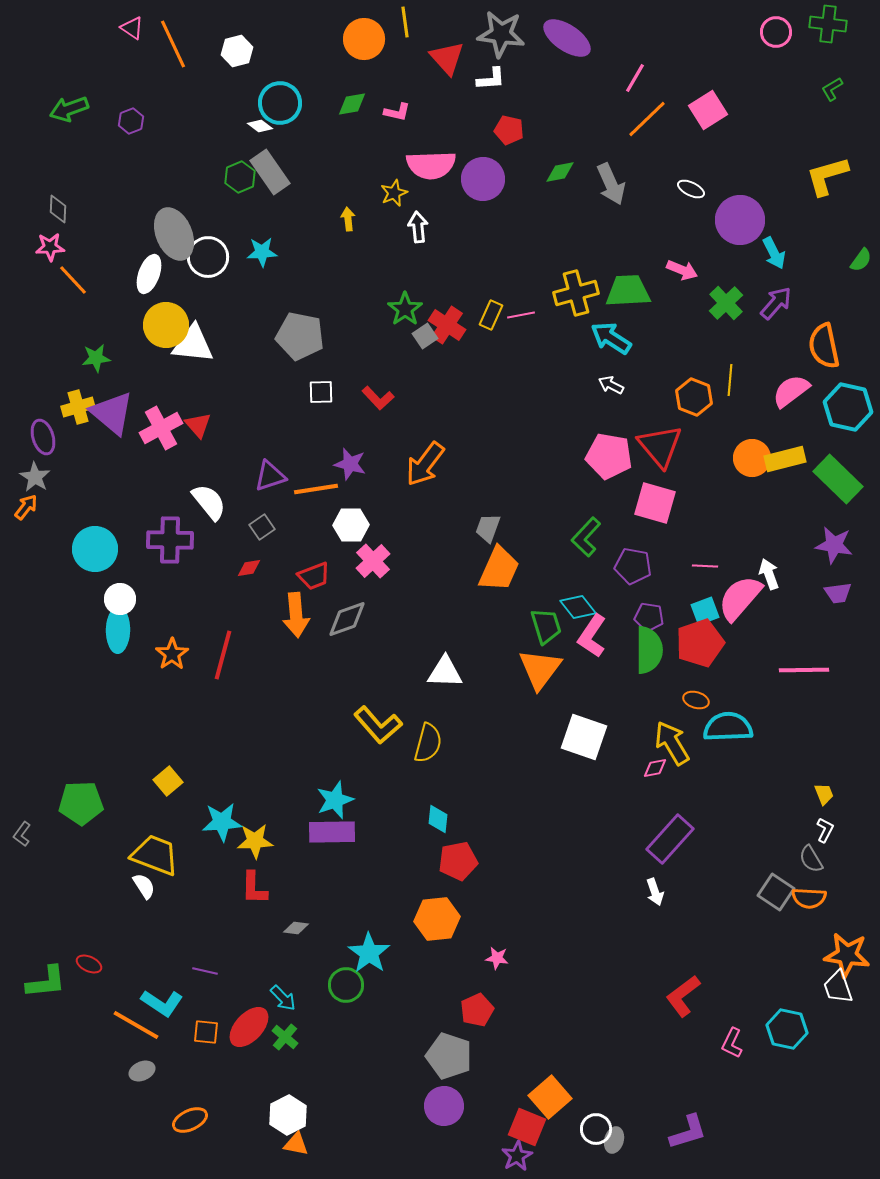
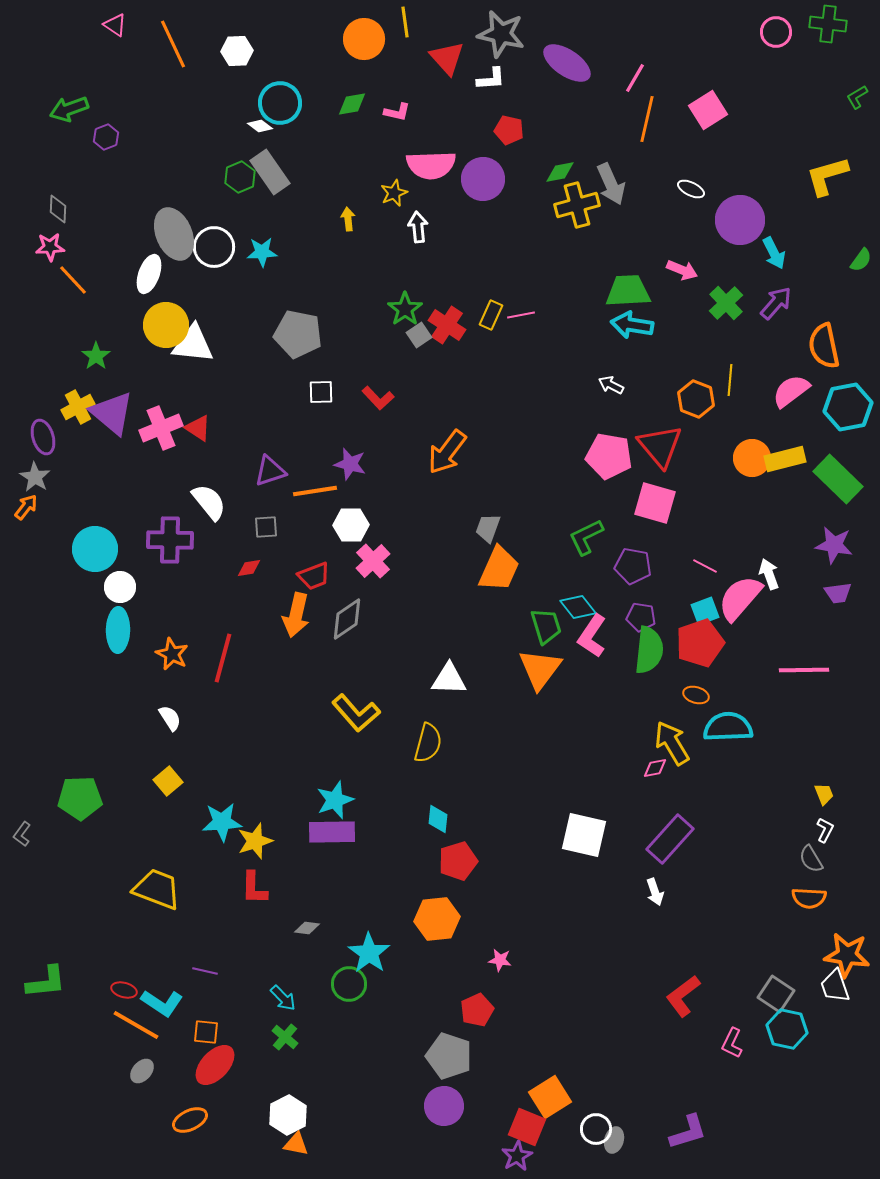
pink triangle at (132, 28): moved 17 px left, 3 px up
gray star at (501, 34): rotated 6 degrees clockwise
purple ellipse at (567, 38): moved 25 px down
white hexagon at (237, 51): rotated 12 degrees clockwise
green L-shape at (832, 89): moved 25 px right, 8 px down
orange line at (647, 119): rotated 33 degrees counterclockwise
purple hexagon at (131, 121): moved 25 px left, 16 px down
white circle at (208, 257): moved 6 px right, 10 px up
yellow cross at (576, 293): moved 1 px right, 88 px up
gray pentagon at (300, 336): moved 2 px left, 2 px up
gray square at (425, 336): moved 6 px left, 1 px up
cyan arrow at (611, 338): moved 21 px right, 13 px up; rotated 24 degrees counterclockwise
green star at (96, 358): moved 2 px up; rotated 28 degrees counterclockwise
orange hexagon at (694, 397): moved 2 px right, 2 px down
yellow cross at (78, 407): rotated 12 degrees counterclockwise
cyan hexagon at (848, 407): rotated 24 degrees counterclockwise
red triangle at (198, 425): moved 3 px down; rotated 16 degrees counterclockwise
pink cross at (161, 428): rotated 6 degrees clockwise
orange arrow at (425, 464): moved 22 px right, 12 px up
purple triangle at (270, 476): moved 5 px up
orange line at (316, 489): moved 1 px left, 2 px down
gray square at (262, 527): moved 4 px right; rotated 30 degrees clockwise
green L-shape at (586, 537): rotated 21 degrees clockwise
pink line at (705, 566): rotated 25 degrees clockwise
white circle at (120, 599): moved 12 px up
orange arrow at (296, 615): rotated 18 degrees clockwise
purple pentagon at (649, 617): moved 8 px left
gray diamond at (347, 619): rotated 15 degrees counterclockwise
green semicircle at (649, 650): rotated 6 degrees clockwise
orange star at (172, 654): rotated 12 degrees counterclockwise
red line at (223, 655): moved 3 px down
white triangle at (445, 672): moved 4 px right, 7 px down
orange ellipse at (696, 700): moved 5 px up
yellow L-shape at (378, 725): moved 22 px left, 12 px up
white square at (584, 737): moved 98 px down; rotated 6 degrees counterclockwise
green pentagon at (81, 803): moved 1 px left, 5 px up
yellow star at (255, 841): rotated 15 degrees counterclockwise
yellow trapezoid at (155, 855): moved 2 px right, 34 px down
red pentagon at (458, 861): rotated 6 degrees counterclockwise
white semicircle at (144, 886): moved 26 px right, 168 px up
gray square at (776, 892): moved 102 px down
gray diamond at (296, 928): moved 11 px right
pink star at (497, 958): moved 3 px right, 2 px down
red ellipse at (89, 964): moved 35 px right, 26 px down; rotated 10 degrees counterclockwise
green circle at (346, 985): moved 3 px right, 1 px up
white trapezoid at (838, 987): moved 3 px left, 1 px up
red ellipse at (249, 1027): moved 34 px left, 38 px down
gray ellipse at (142, 1071): rotated 25 degrees counterclockwise
orange square at (550, 1097): rotated 9 degrees clockwise
